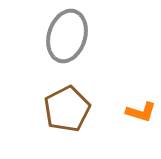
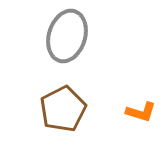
brown pentagon: moved 4 px left
